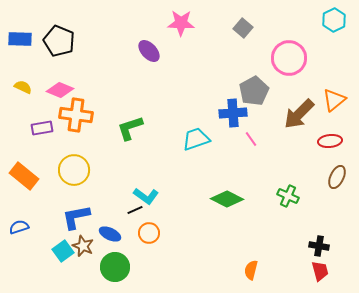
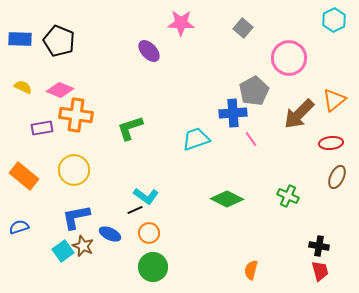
red ellipse: moved 1 px right, 2 px down
green circle: moved 38 px right
